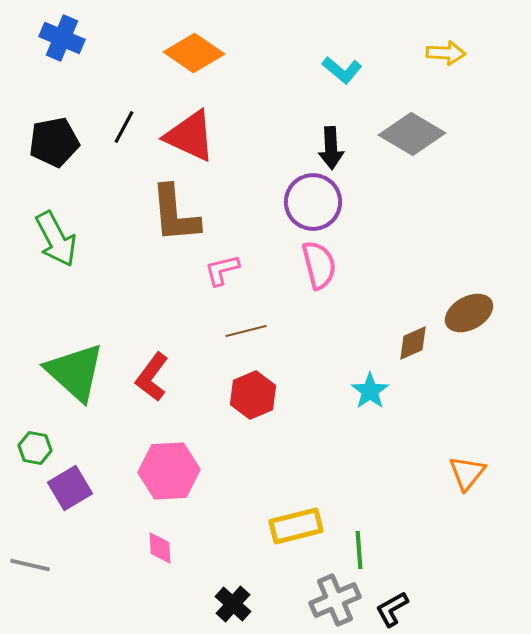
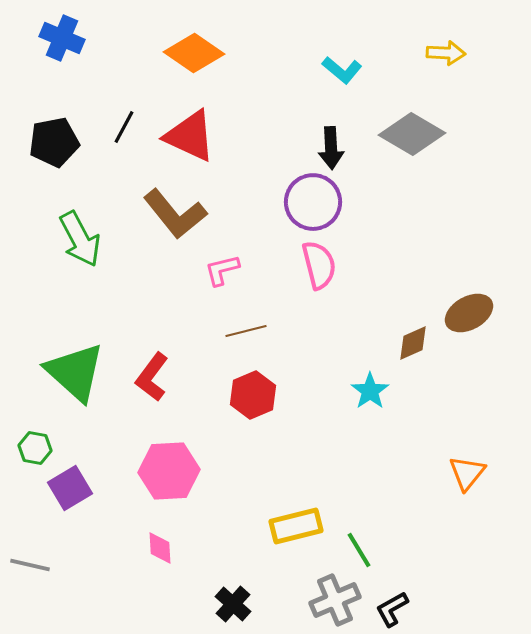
brown L-shape: rotated 34 degrees counterclockwise
green arrow: moved 24 px right
green line: rotated 27 degrees counterclockwise
